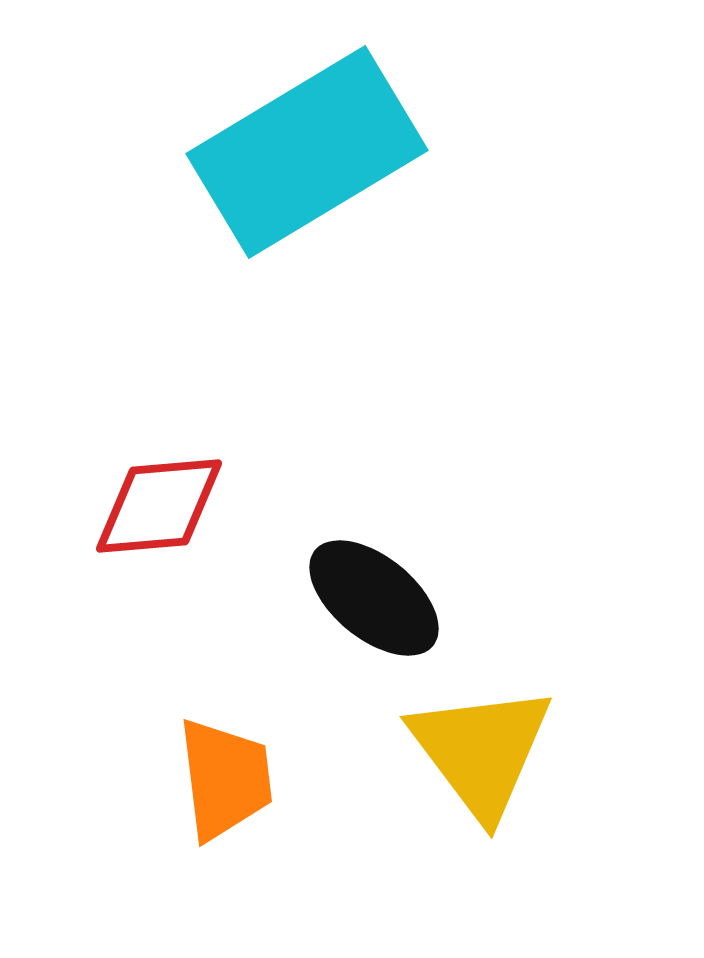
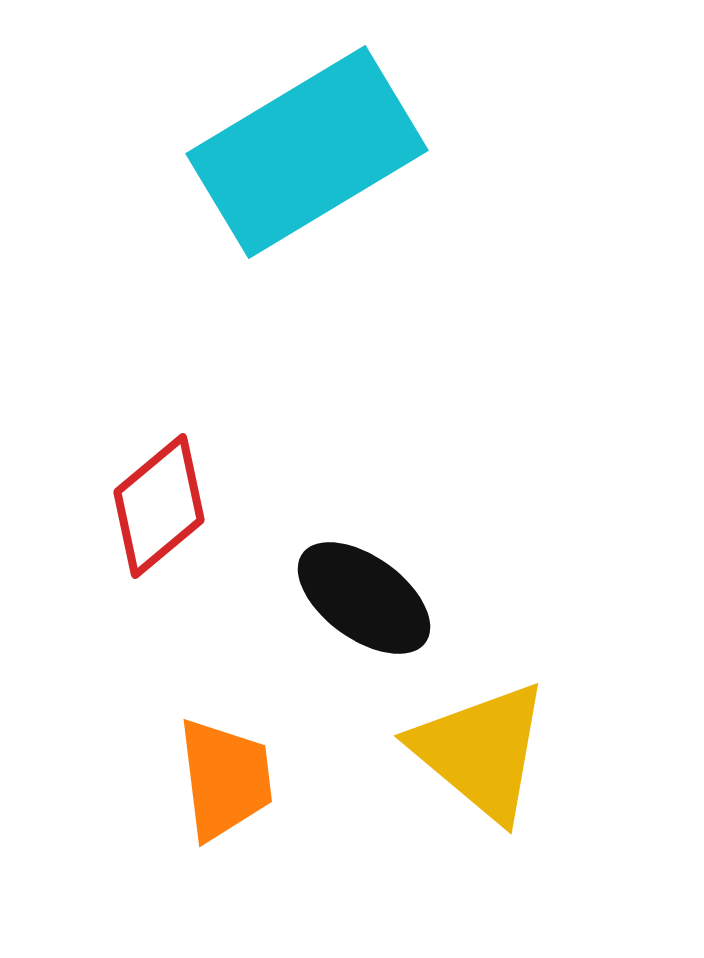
red diamond: rotated 35 degrees counterclockwise
black ellipse: moved 10 px left; rotated 3 degrees counterclockwise
yellow triangle: rotated 13 degrees counterclockwise
